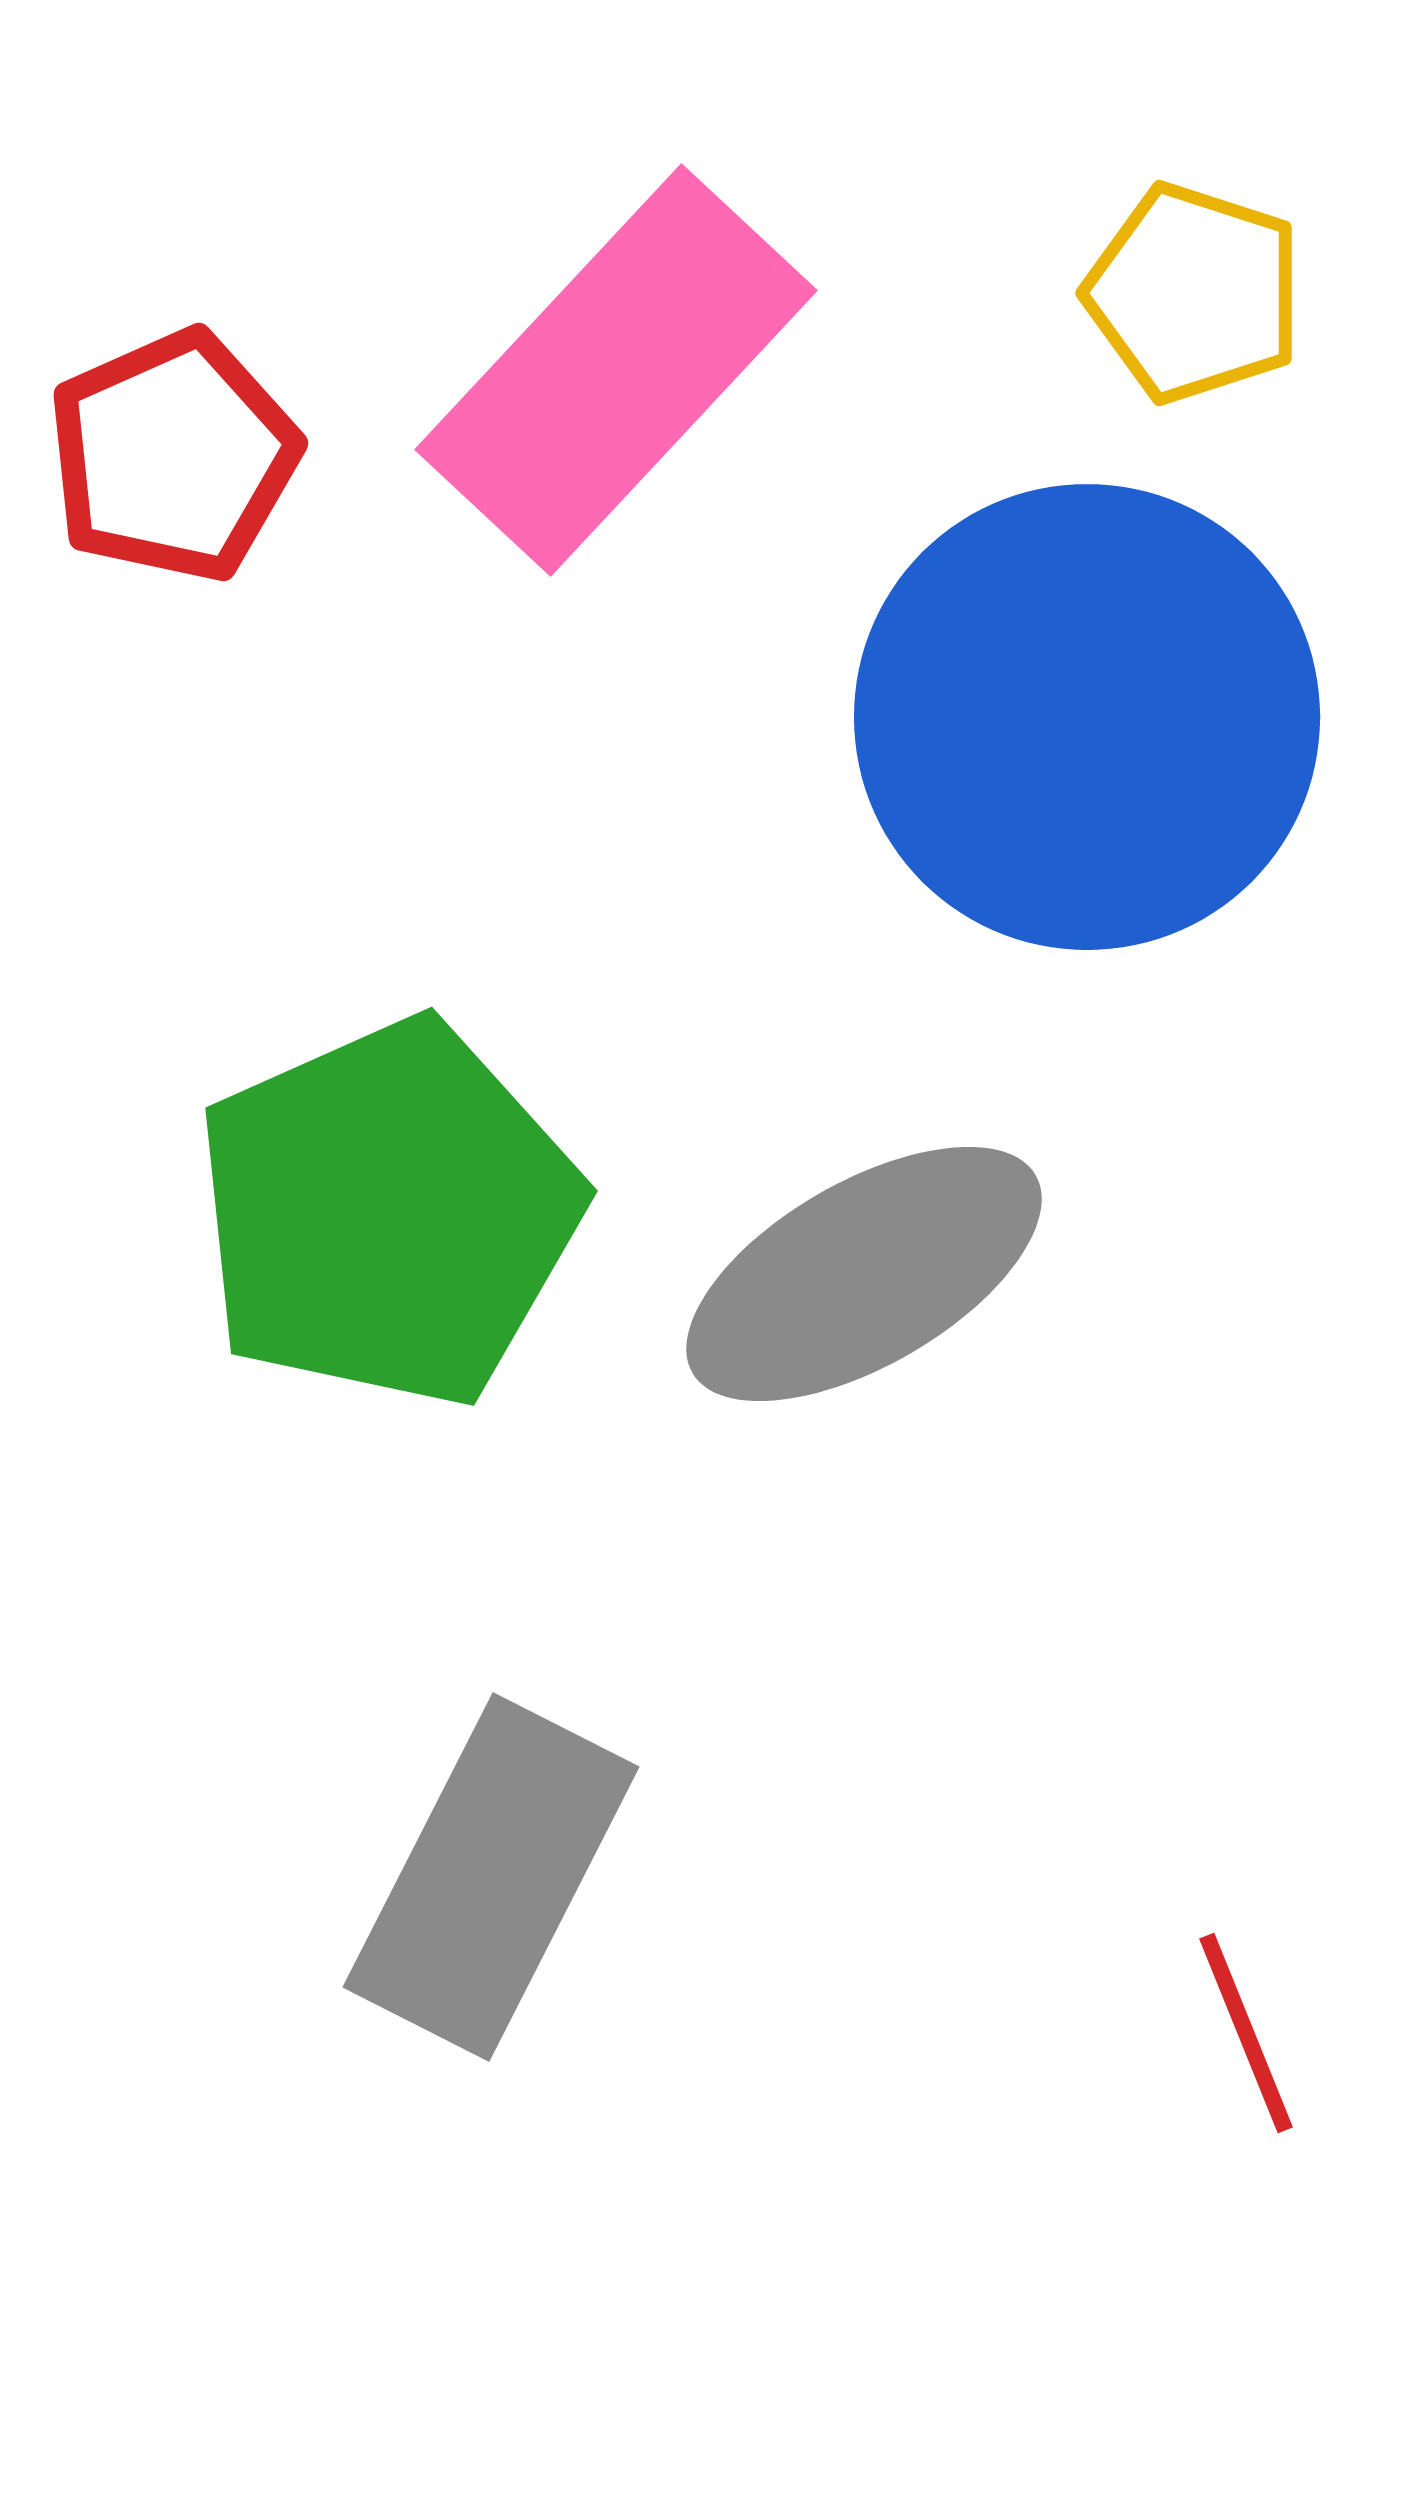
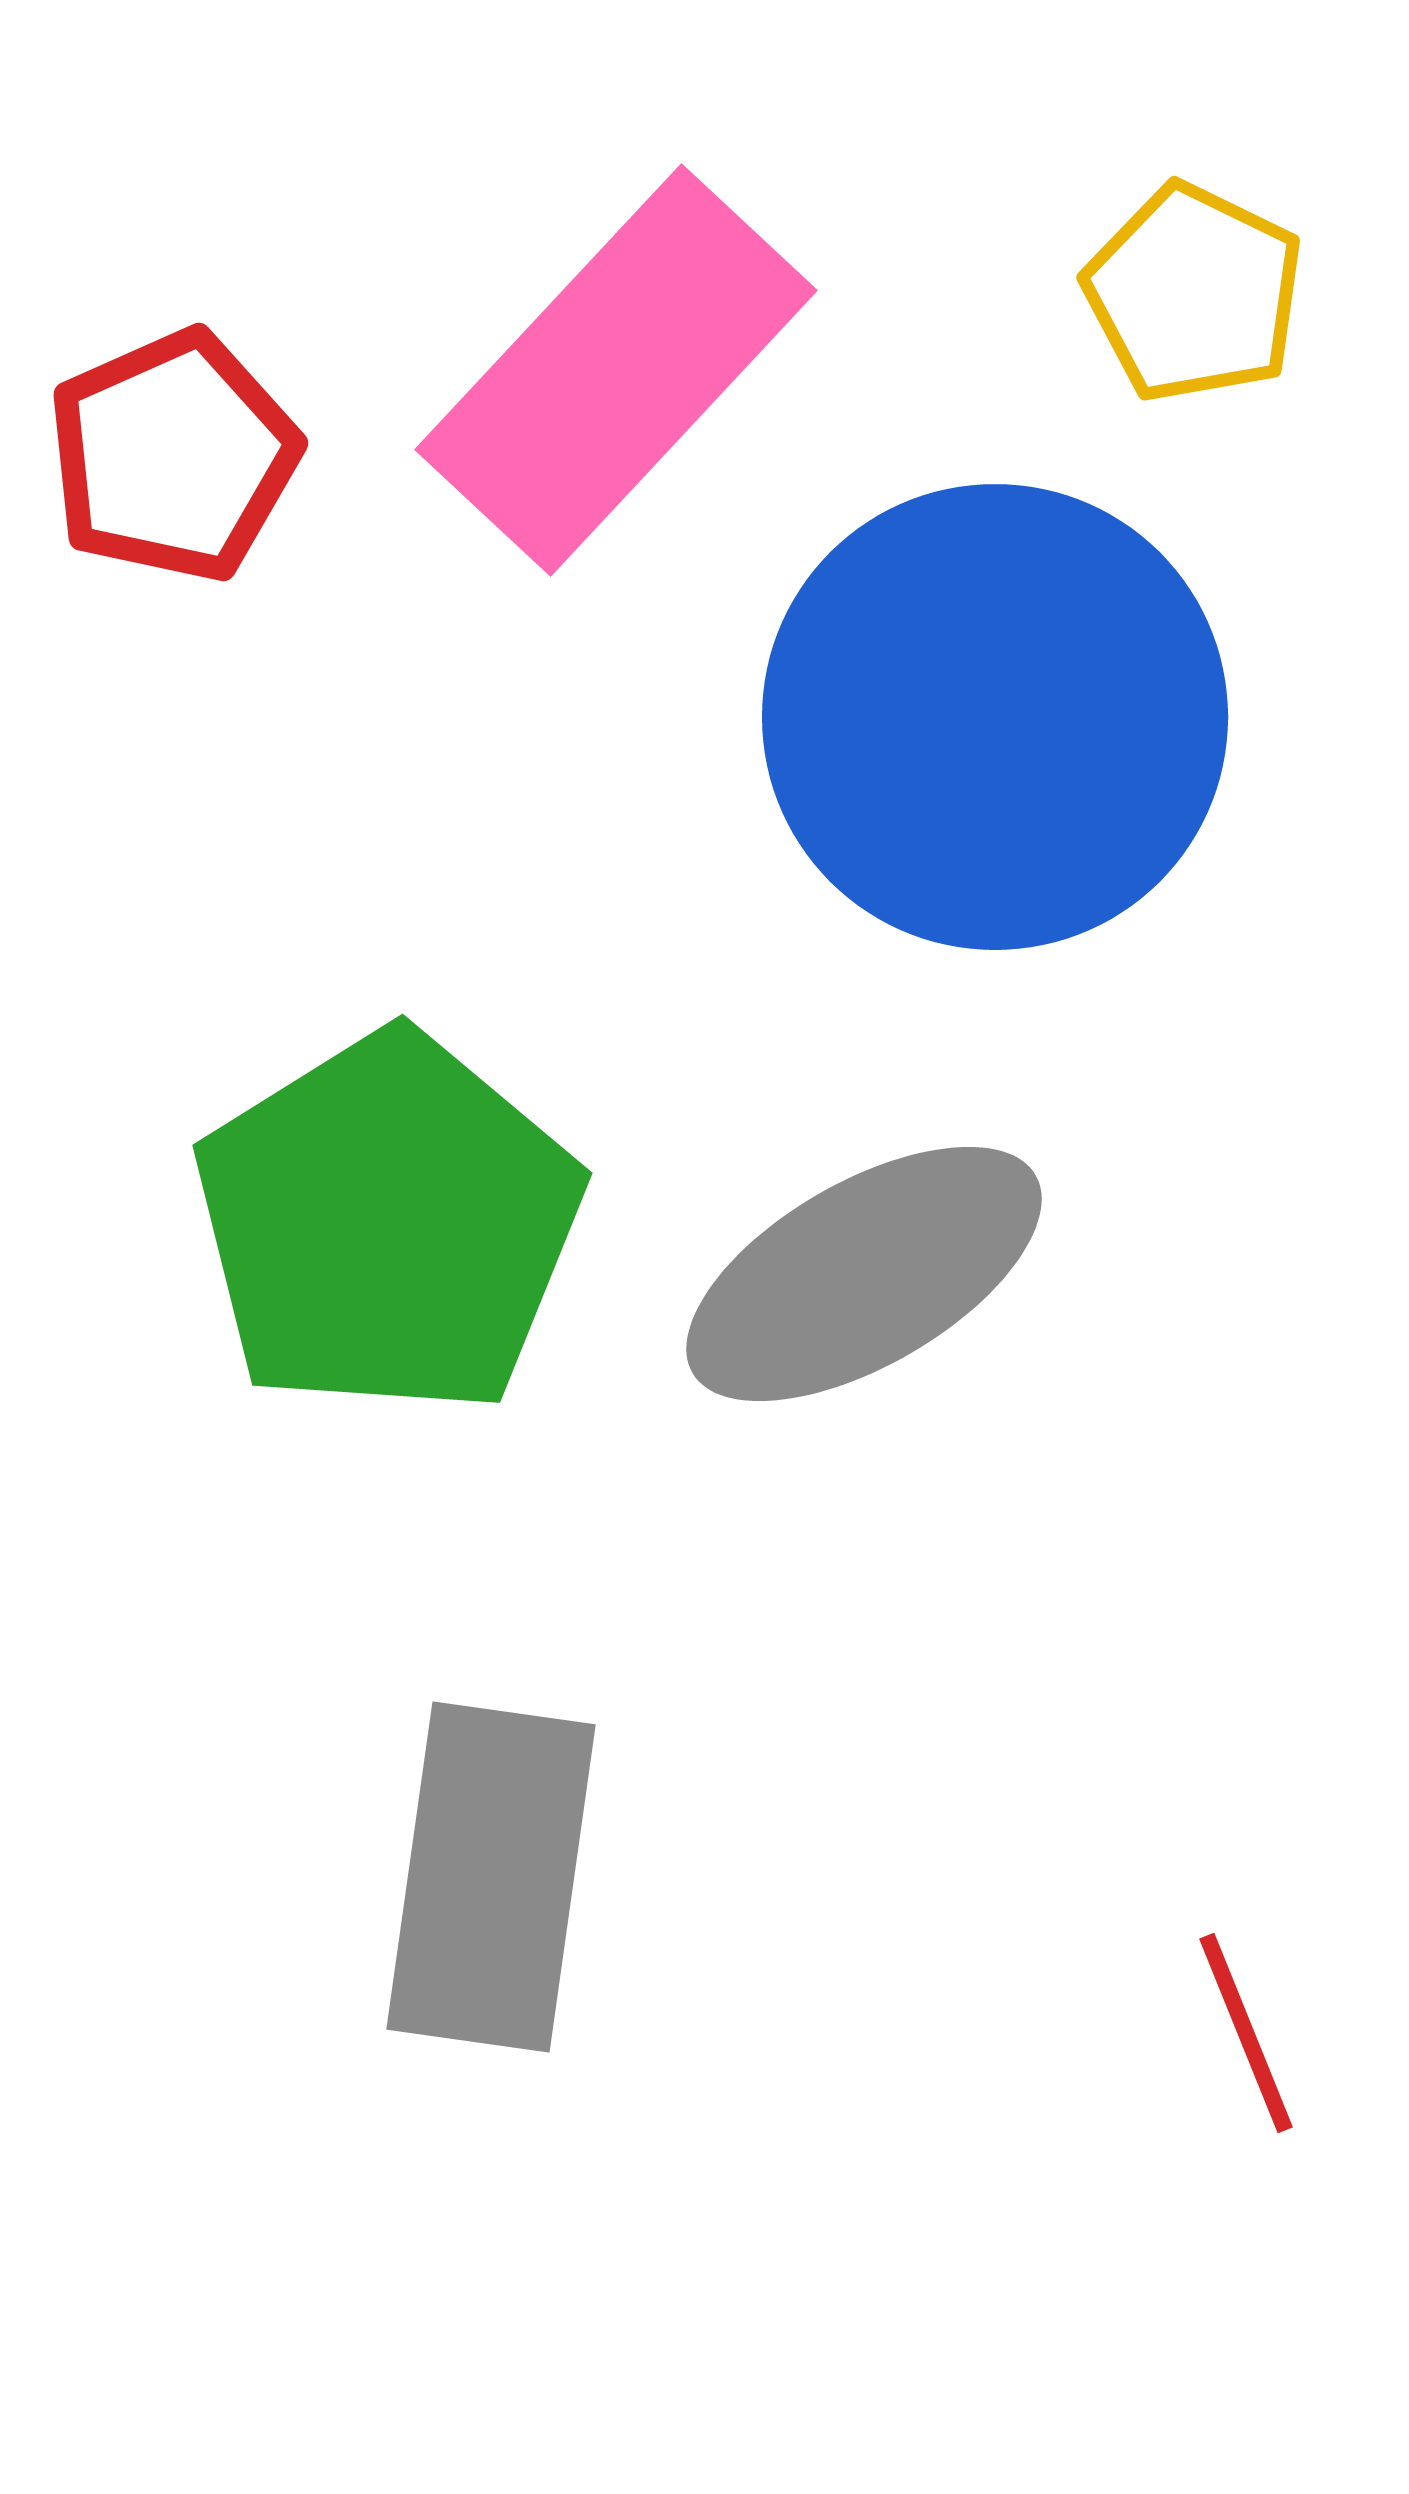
yellow pentagon: rotated 8 degrees clockwise
blue circle: moved 92 px left
green pentagon: moved 11 px down; rotated 8 degrees counterclockwise
gray rectangle: rotated 19 degrees counterclockwise
